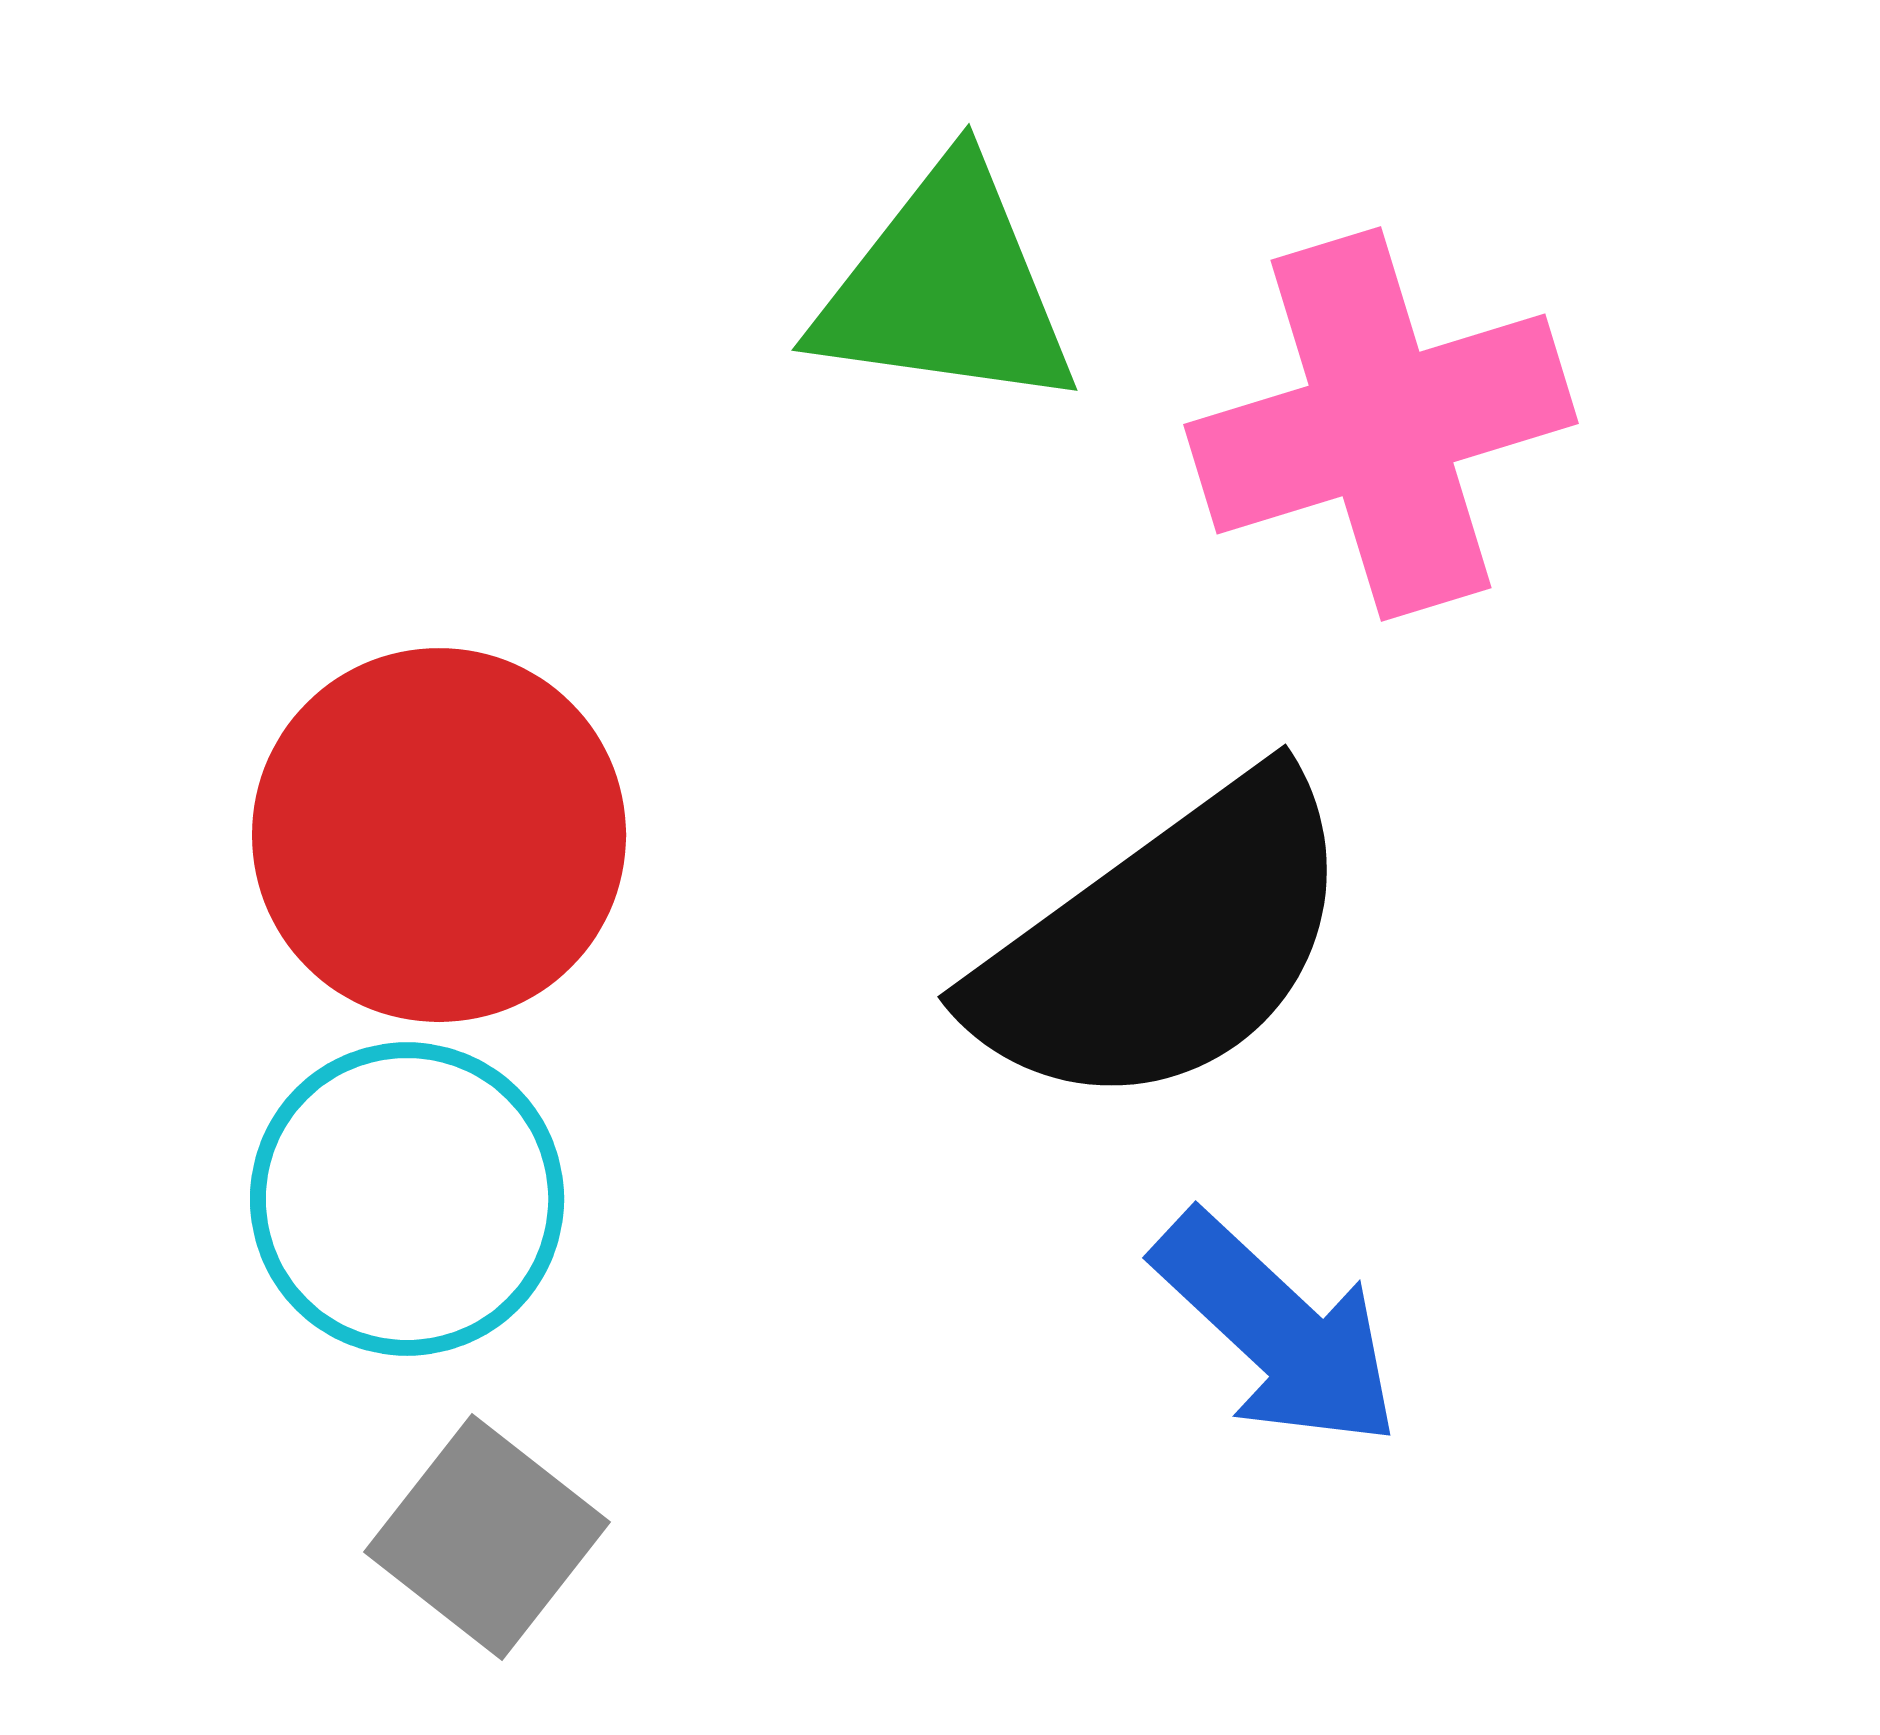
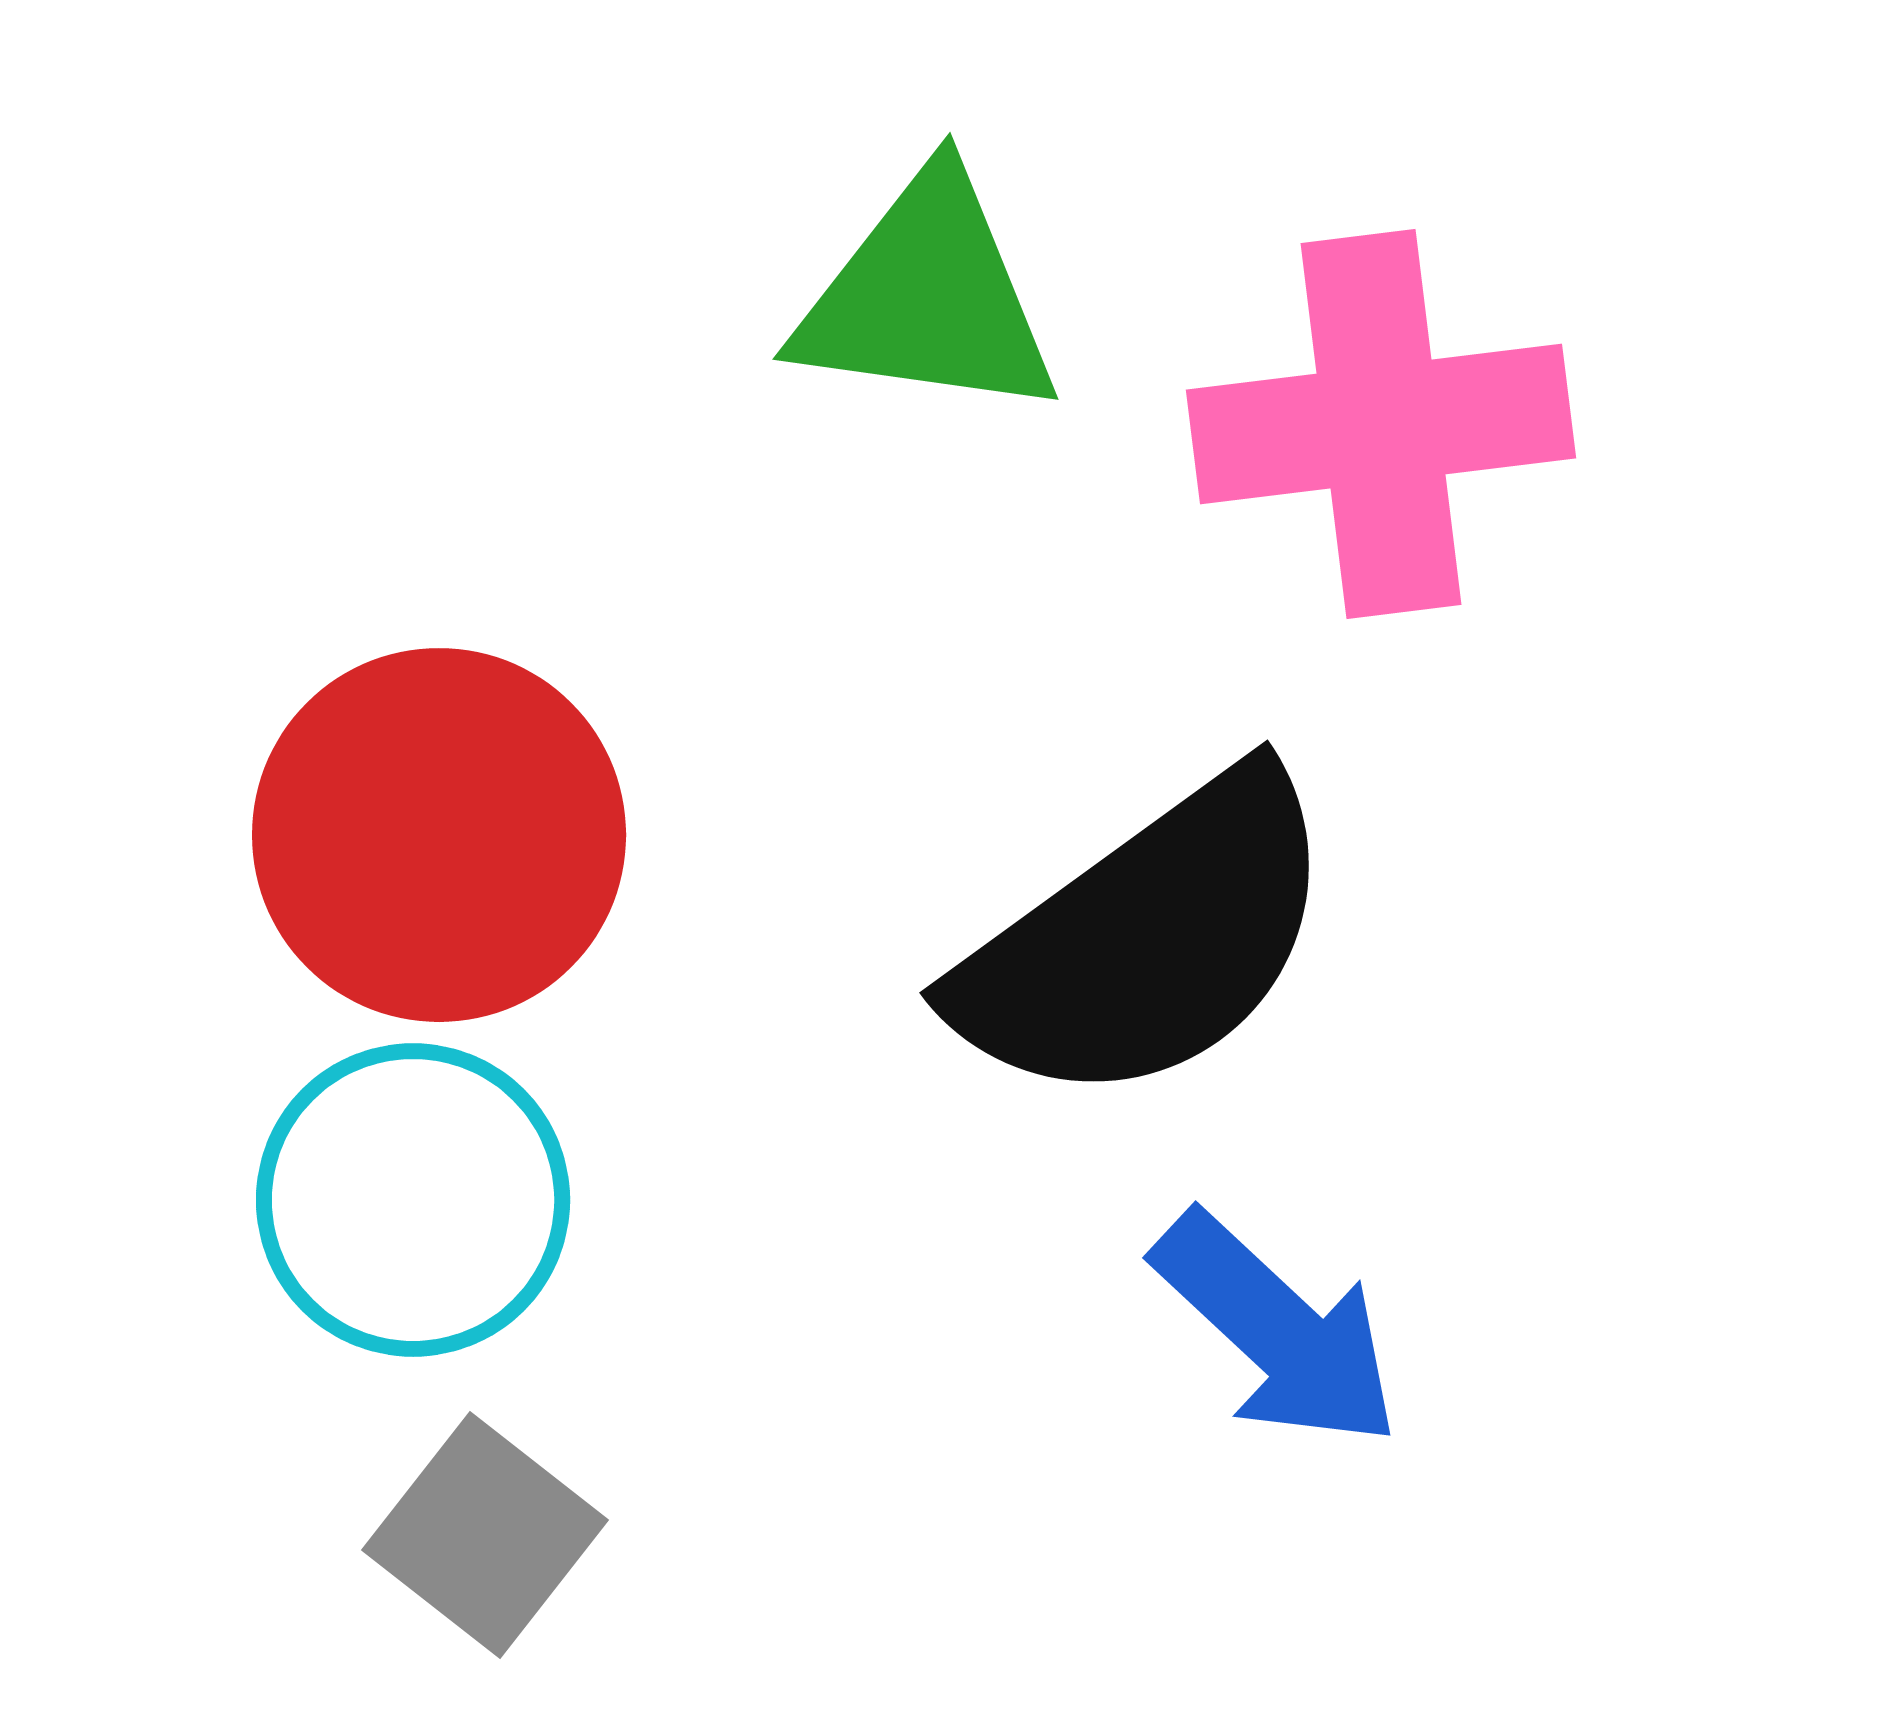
green triangle: moved 19 px left, 9 px down
pink cross: rotated 10 degrees clockwise
black semicircle: moved 18 px left, 4 px up
cyan circle: moved 6 px right, 1 px down
gray square: moved 2 px left, 2 px up
